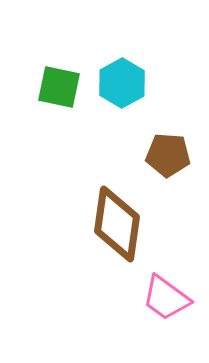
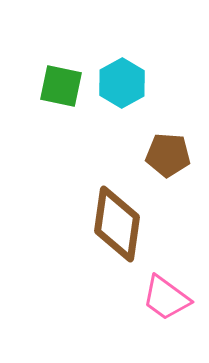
green square: moved 2 px right, 1 px up
